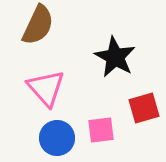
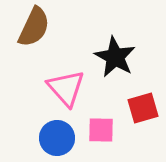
brown semicircle: moved 4 px left, 2 px down
pink triangle: moved 20 px right
red square: moved 1 px left
pink square: rotated 8 degrees clockwise
